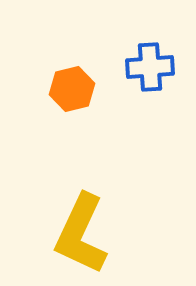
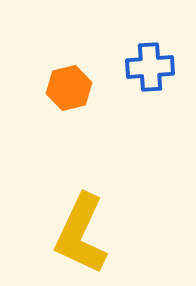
orange hexagon: moved 3 px left, 1 px up
